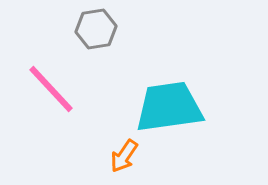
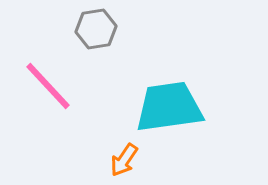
pink line: moved 3 px left, 3 px up
orange arrow: moved 4 px down
